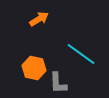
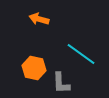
orange arrow: rotated 132 degrees counterclockwise
gray L-shape: moved 3 px right
